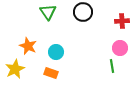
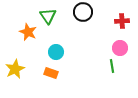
green triangle: moved 4 px down
orange star: moved 14 px up
